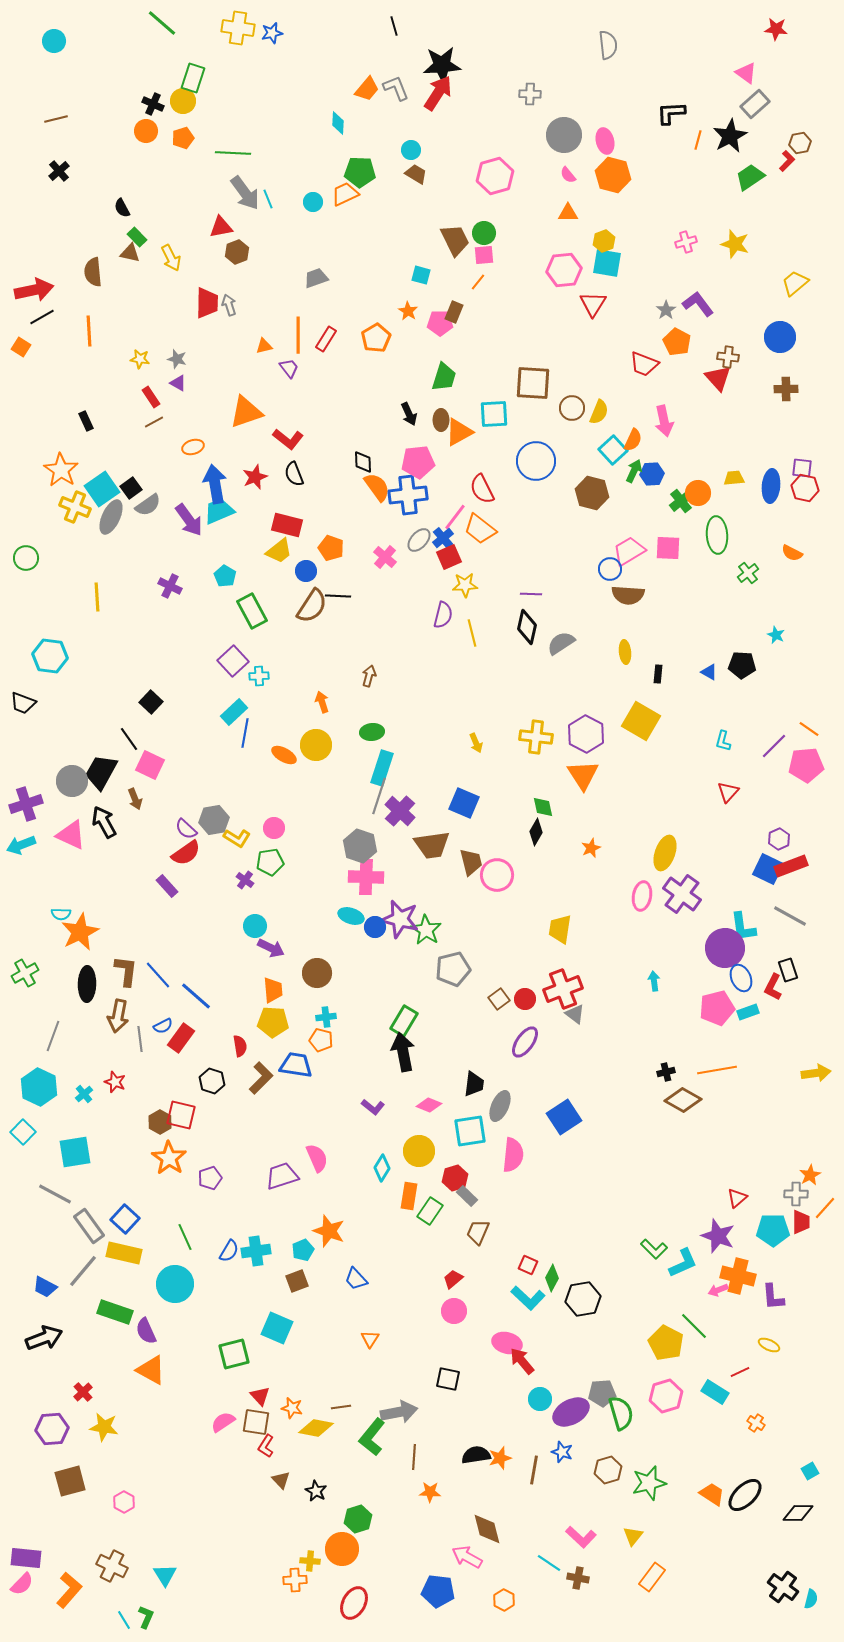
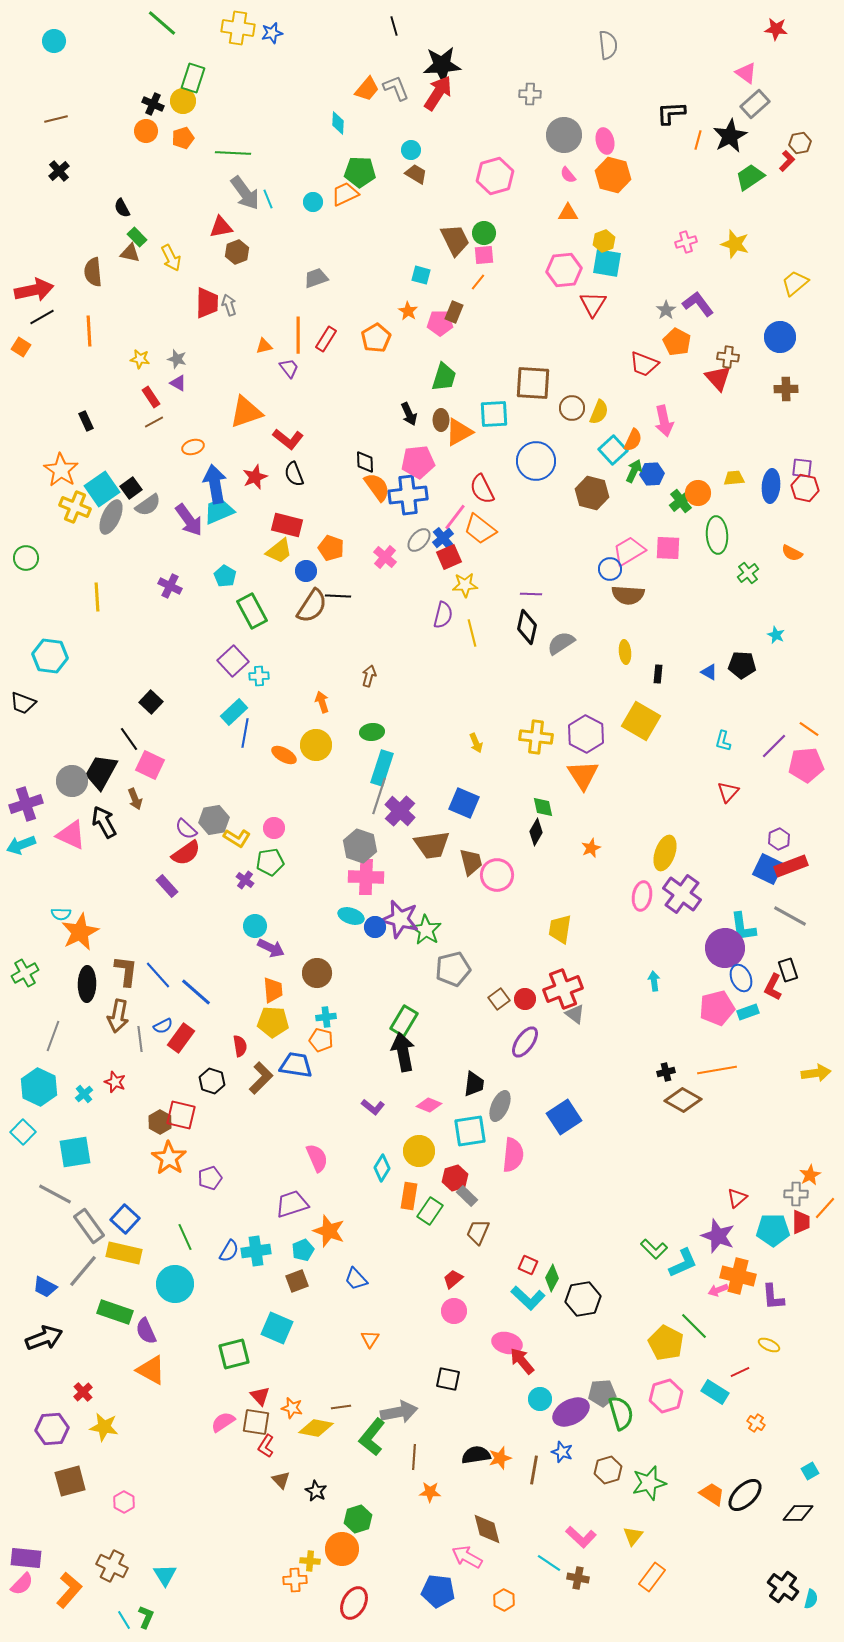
black diamond at (363, 462): moved 2 px right
blue line at (196, 996): moved 4 px up
purple trapezoid at (282, 1176): moved 10 px right, 28 px down
